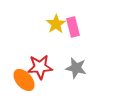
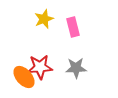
yellow star: moved 12 px left, 5 px up; rotated 12 degrees clockwise
gray star: rotated 15 degrees counterclockwise
orange ellipse: moved 3 px up
